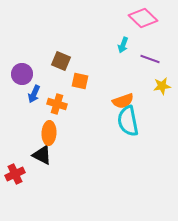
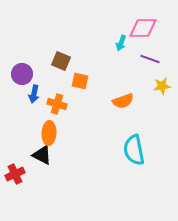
pink diamond: moved 10 px down; rotated 44 degrees counterclockwise
cyan arrow: moved 2 px left, 2 px up
blue arrow: rotated 12 degrees counterclockwise
cyan semicircle: moved 6 px right, 29 px down
